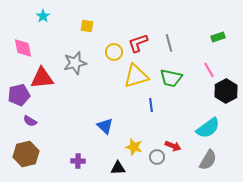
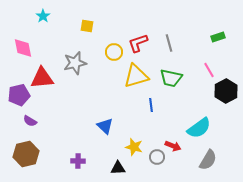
cyan semicircle: moved 9 px left
